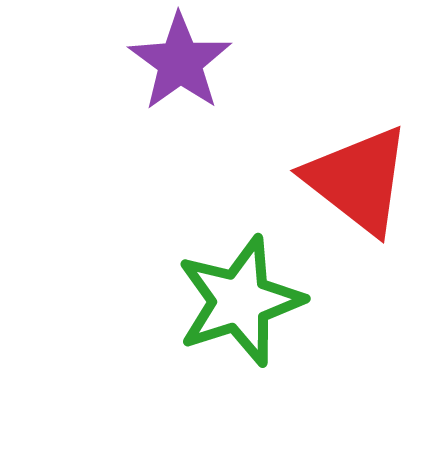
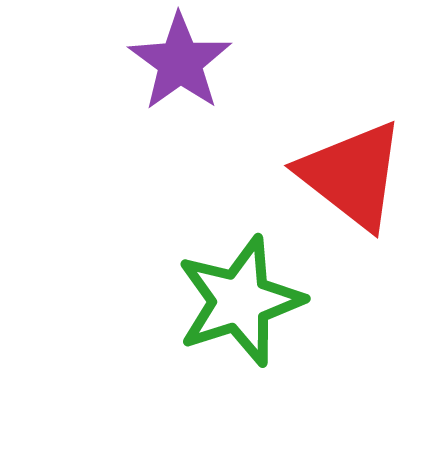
red triangle: moved 6 px left, 5 px up
